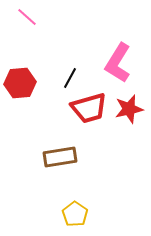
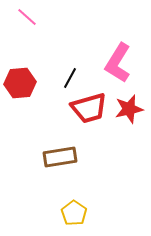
yellow pentagon: moved 1 px left, 1 px up
